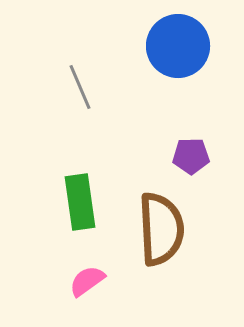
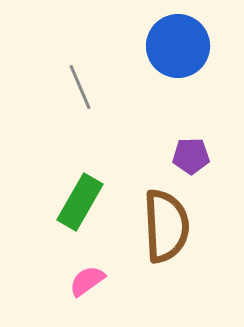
green rectangle: rotated 38 degrees clockwise
brown semicircle: moved 5 px right, 3 px up
